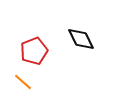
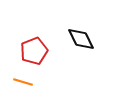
orange line: rotated 24 degrees counterclockwise
